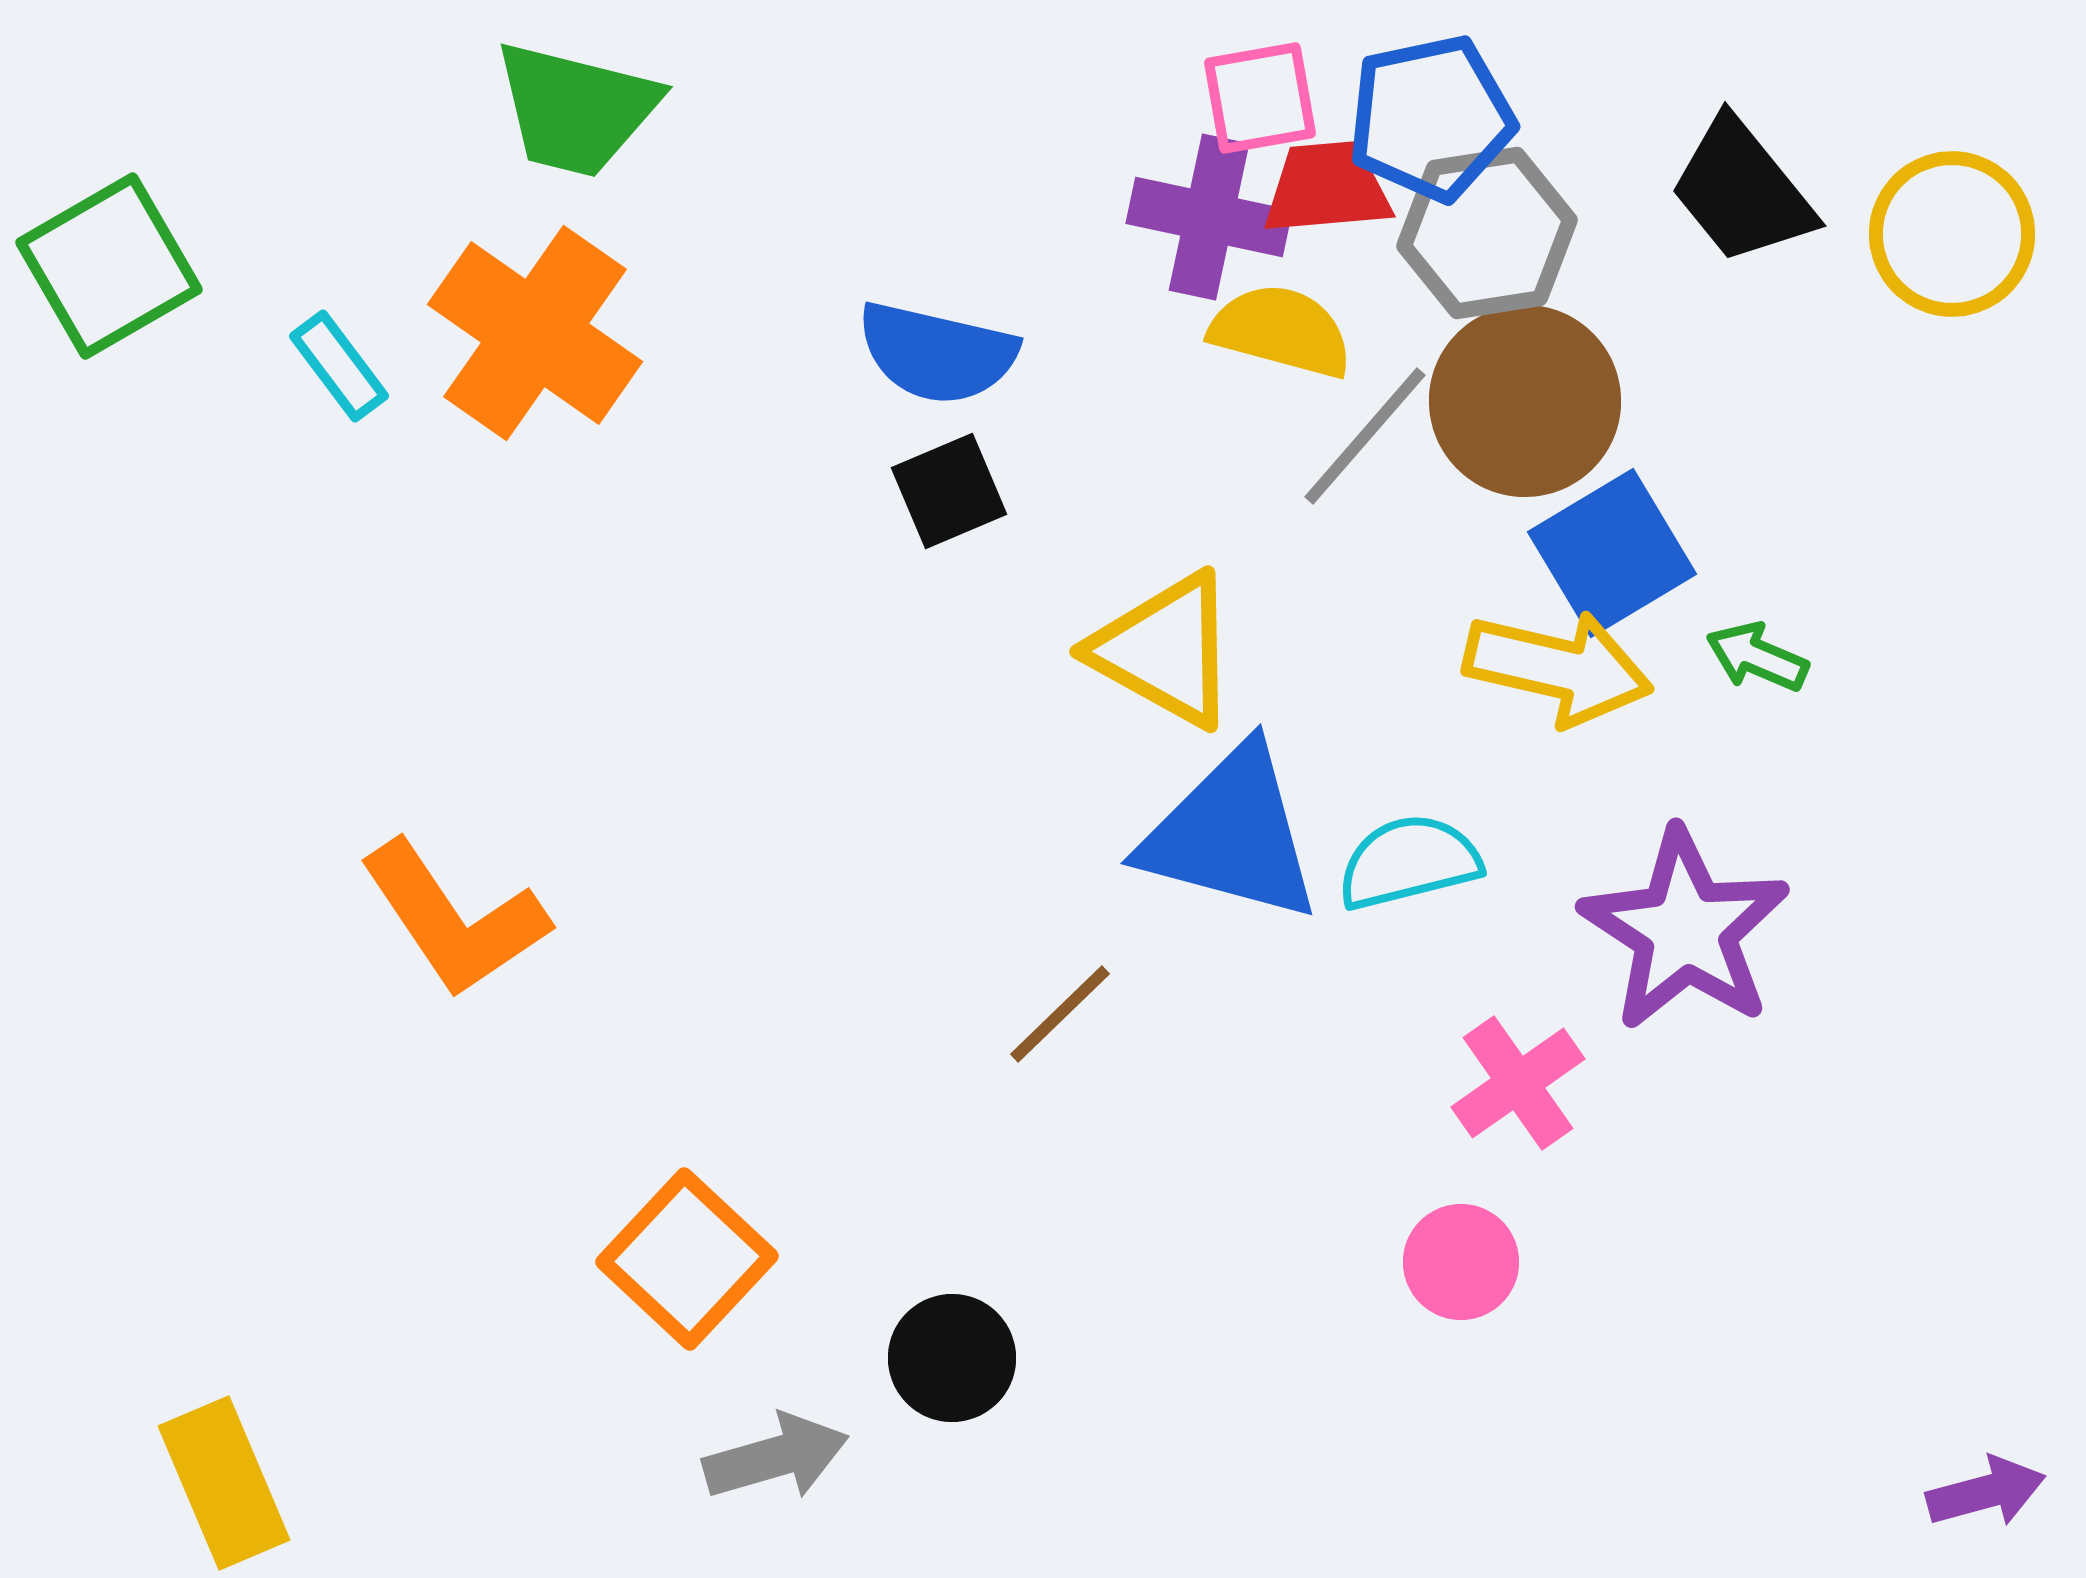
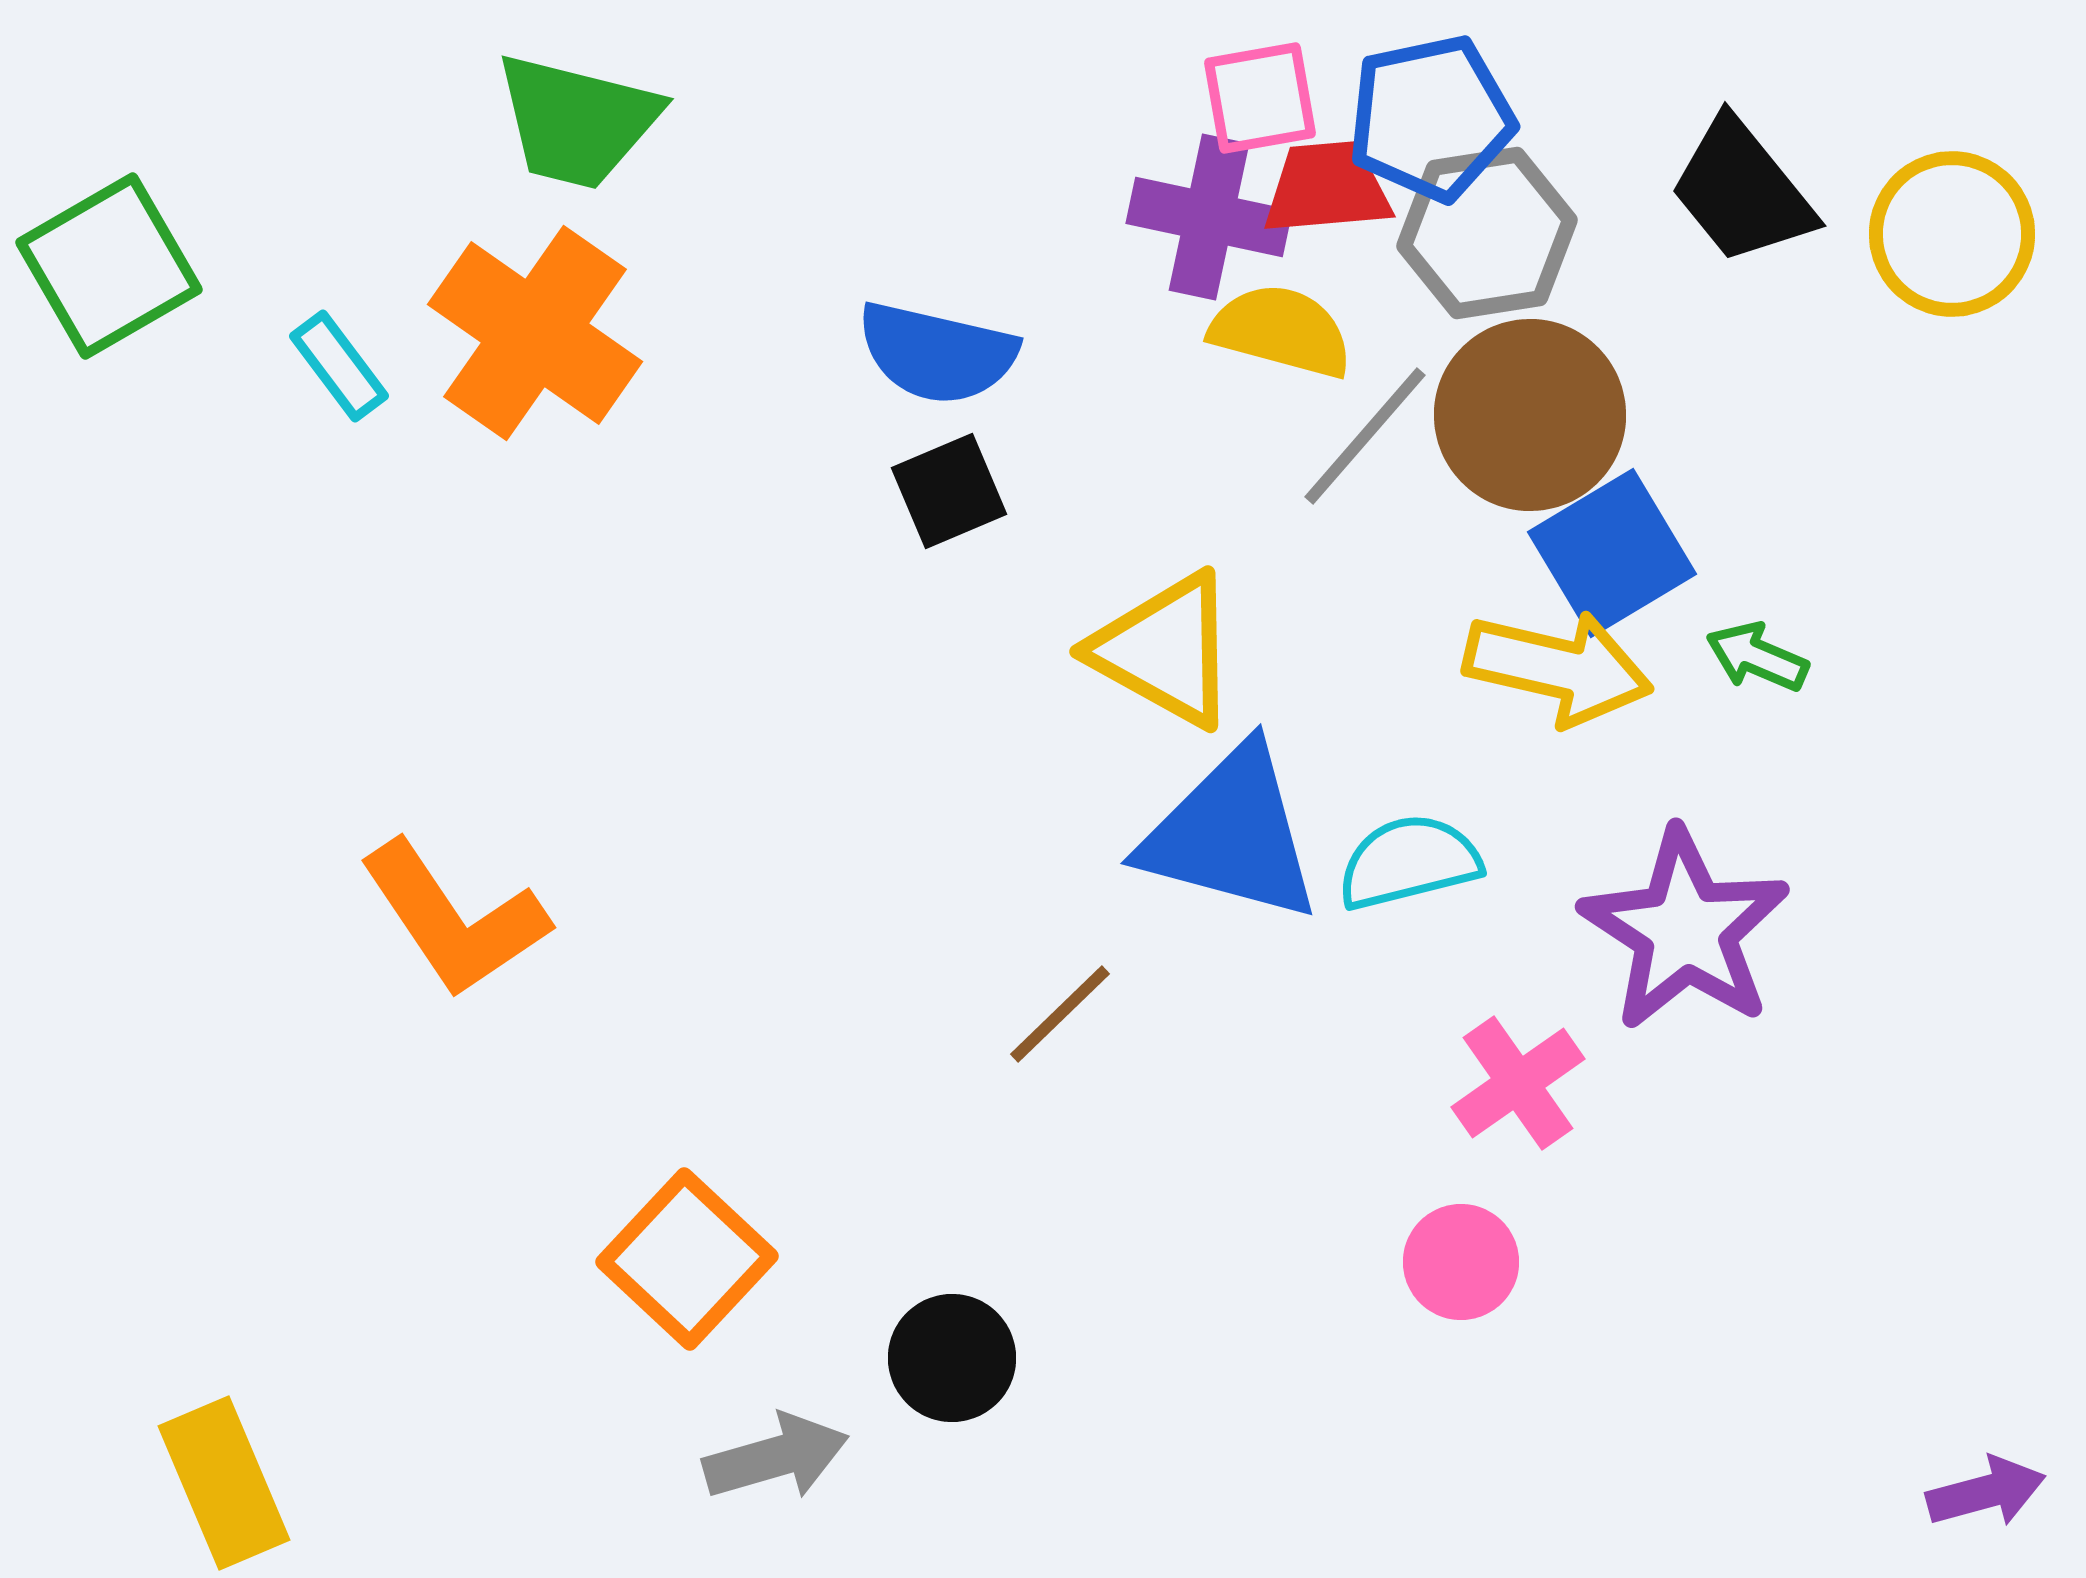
green trapezoid: moved 1 px right, 12 px down
brown circle: moved 5 px right, 14 px down
